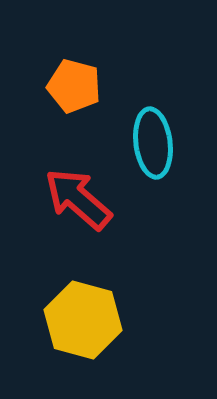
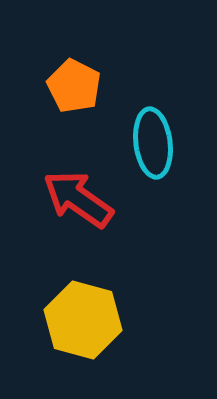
orange pentagon: rotated 12 degrees clockwise
red arrow: rotated 6 degrees counterclockwise
